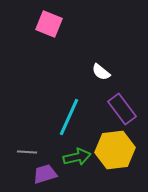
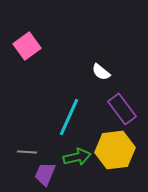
pink square: moved 22 px left, 22 px down; rotated 32 degrees clockwise
purple trapezoid: rotated 50 degrees counterclockwise
